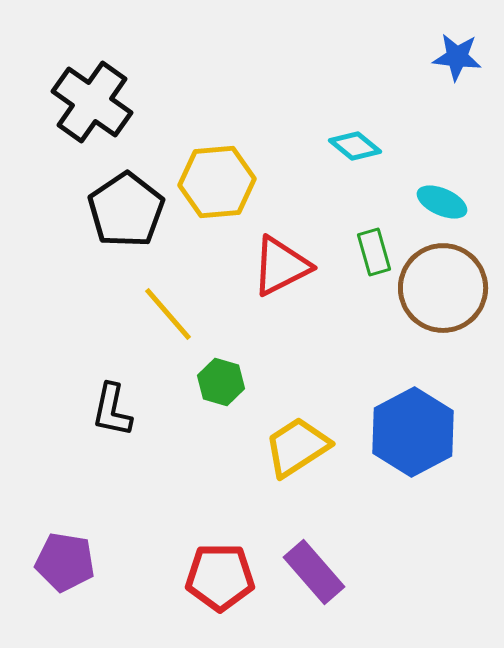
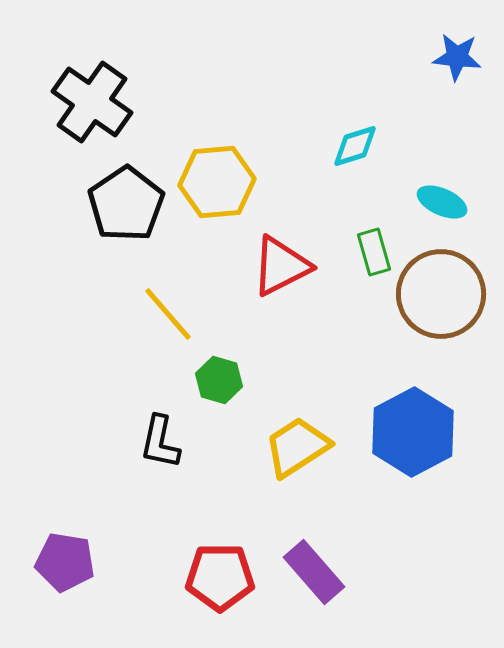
cyan diamond: rotated 57 degrees counterclockwise
black pentagon: moved 6 px up
brown circle: moved 2 px left, 6 px down
green hexagon: moved 2 px left, 2 px up
black L-shape: moved 48 px right, 32 px down
